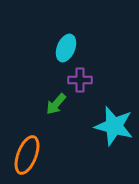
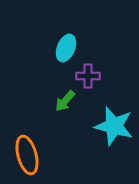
purple cross: moved 8 px right, 4 px up
green arrow: moved 9 px right, 3 px up
orange ellipse: rotated 36 degrees counterclockwise
